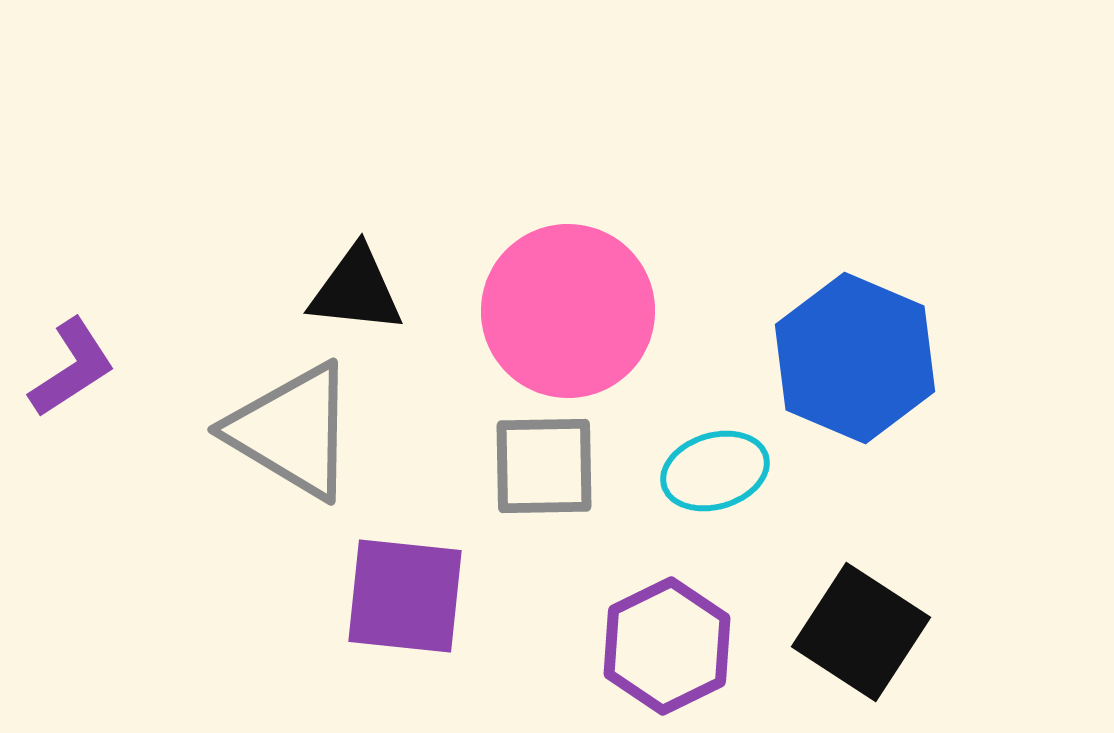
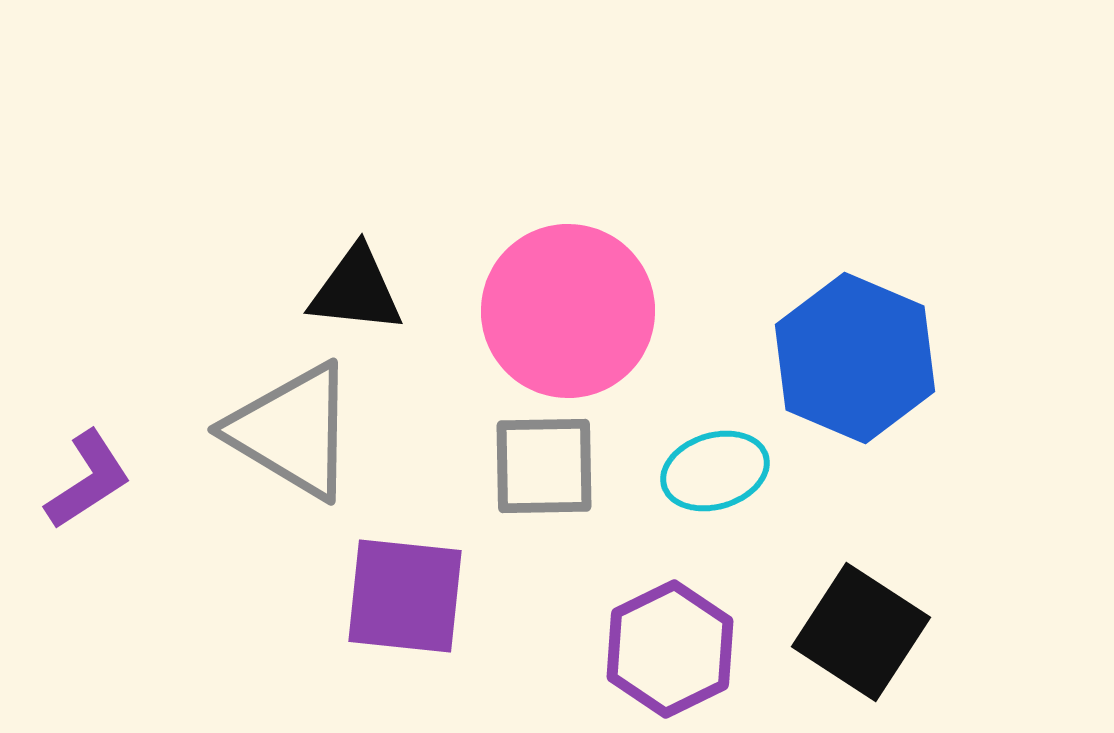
purple L-shape: moved 16 px right, 112 px down
purple hexagon: moved 3 px right, 3 px down
